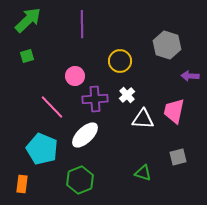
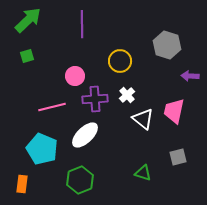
pink line: rotated 60 degrees counterclockwise
white triangle: rotated 35 degrees clockwise
